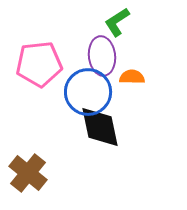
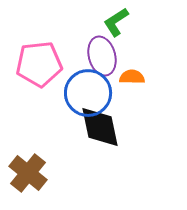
green L-shape: moved 1 px left
purple ellipse: rotated 9 degrees counterclockwise
blue circle: moved 1 px down
